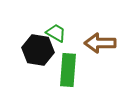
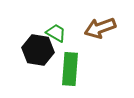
brown arrow: moved 15 px up; rotated 20 degrees counterclockwise
green rectangle: moved 2 px right, 1 px up
